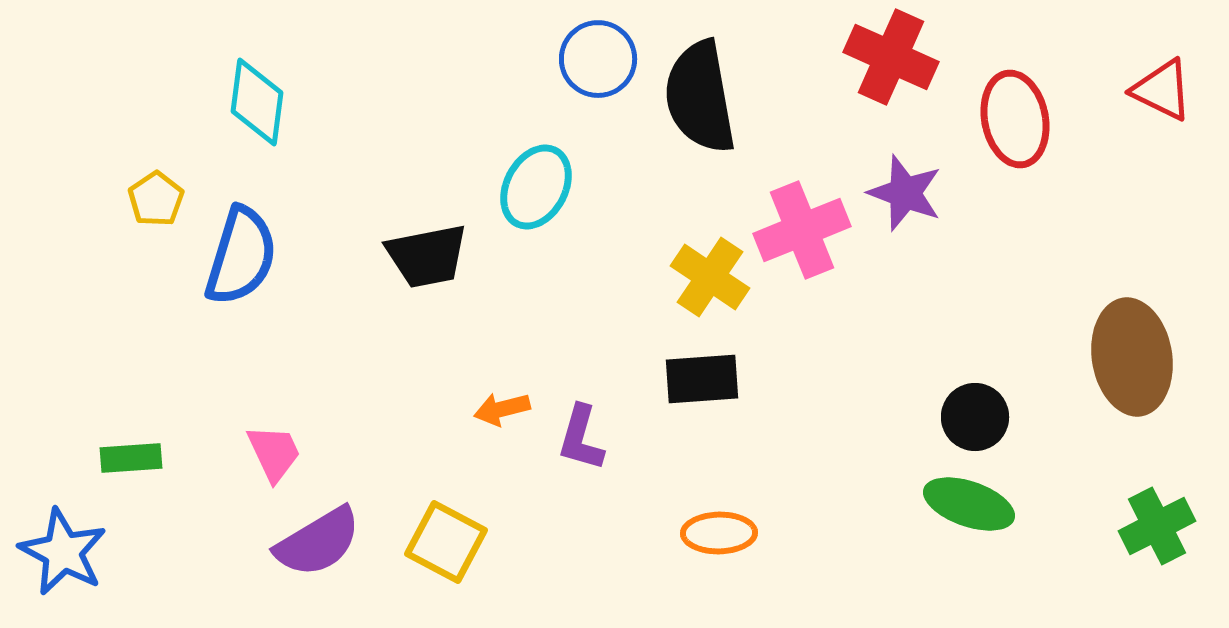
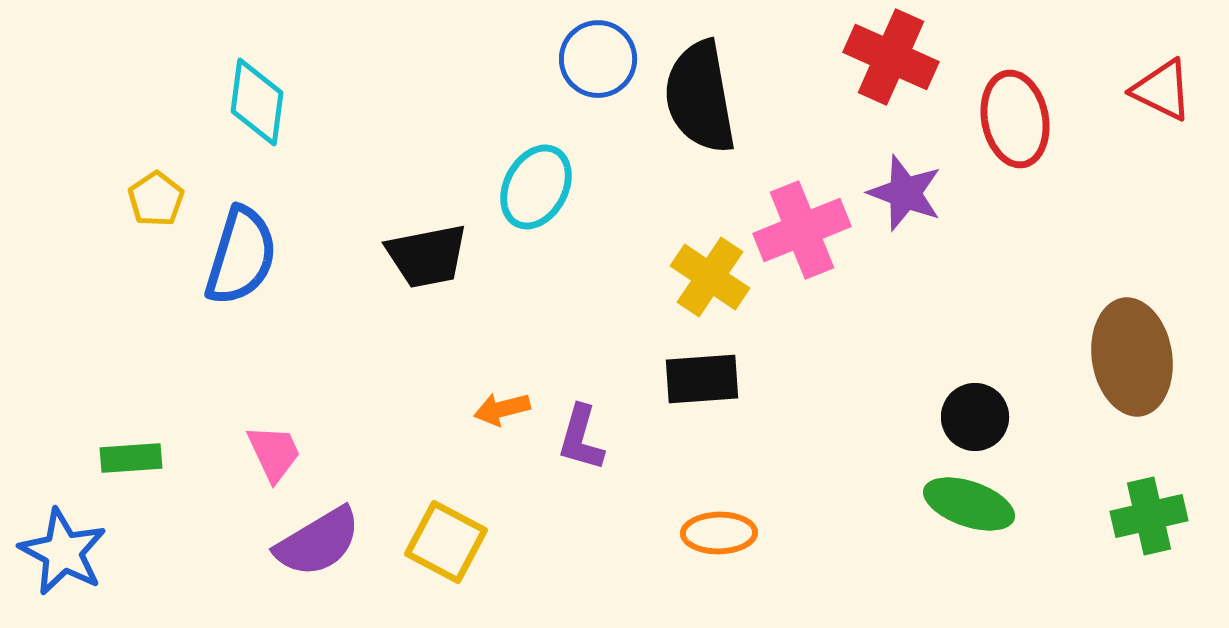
green cross: moved 8 px left, 10 px up; rotated 14 degrees clockwise
